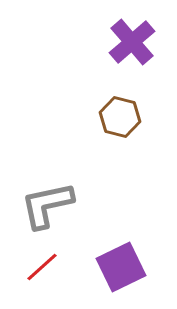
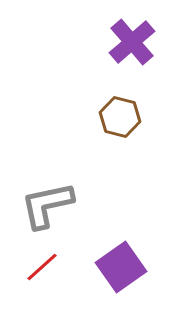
purple square: rotated 9 degrees counterclockwise
